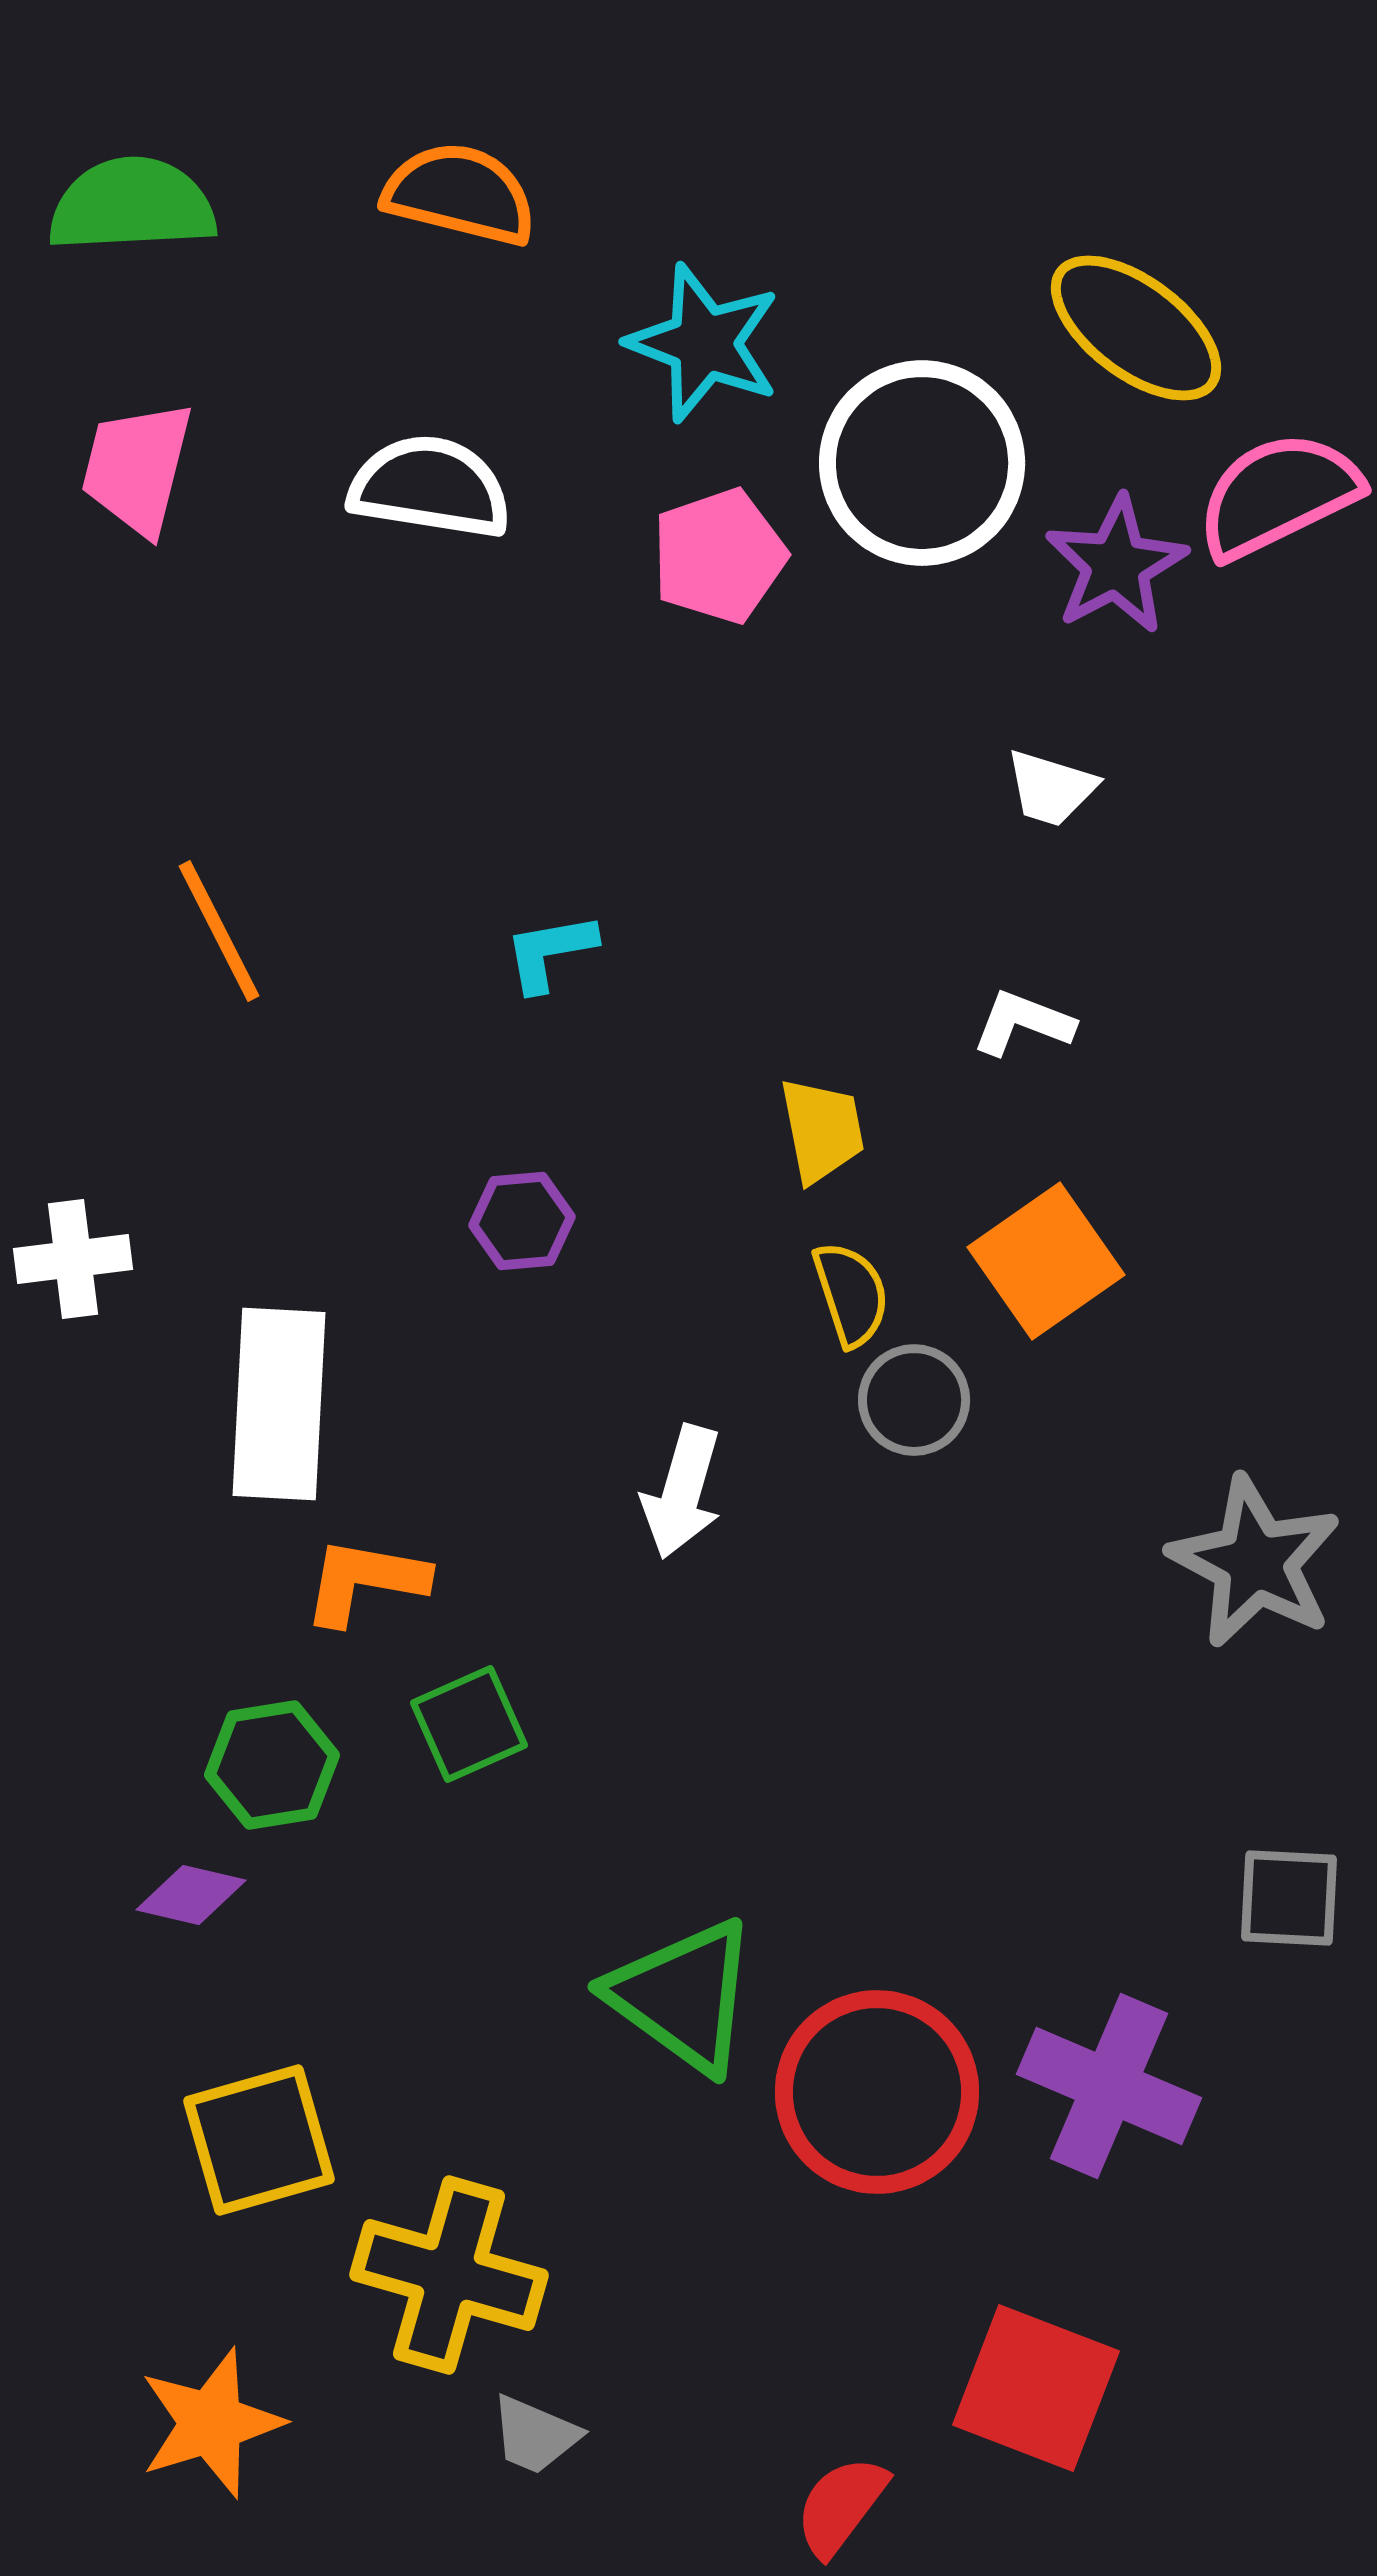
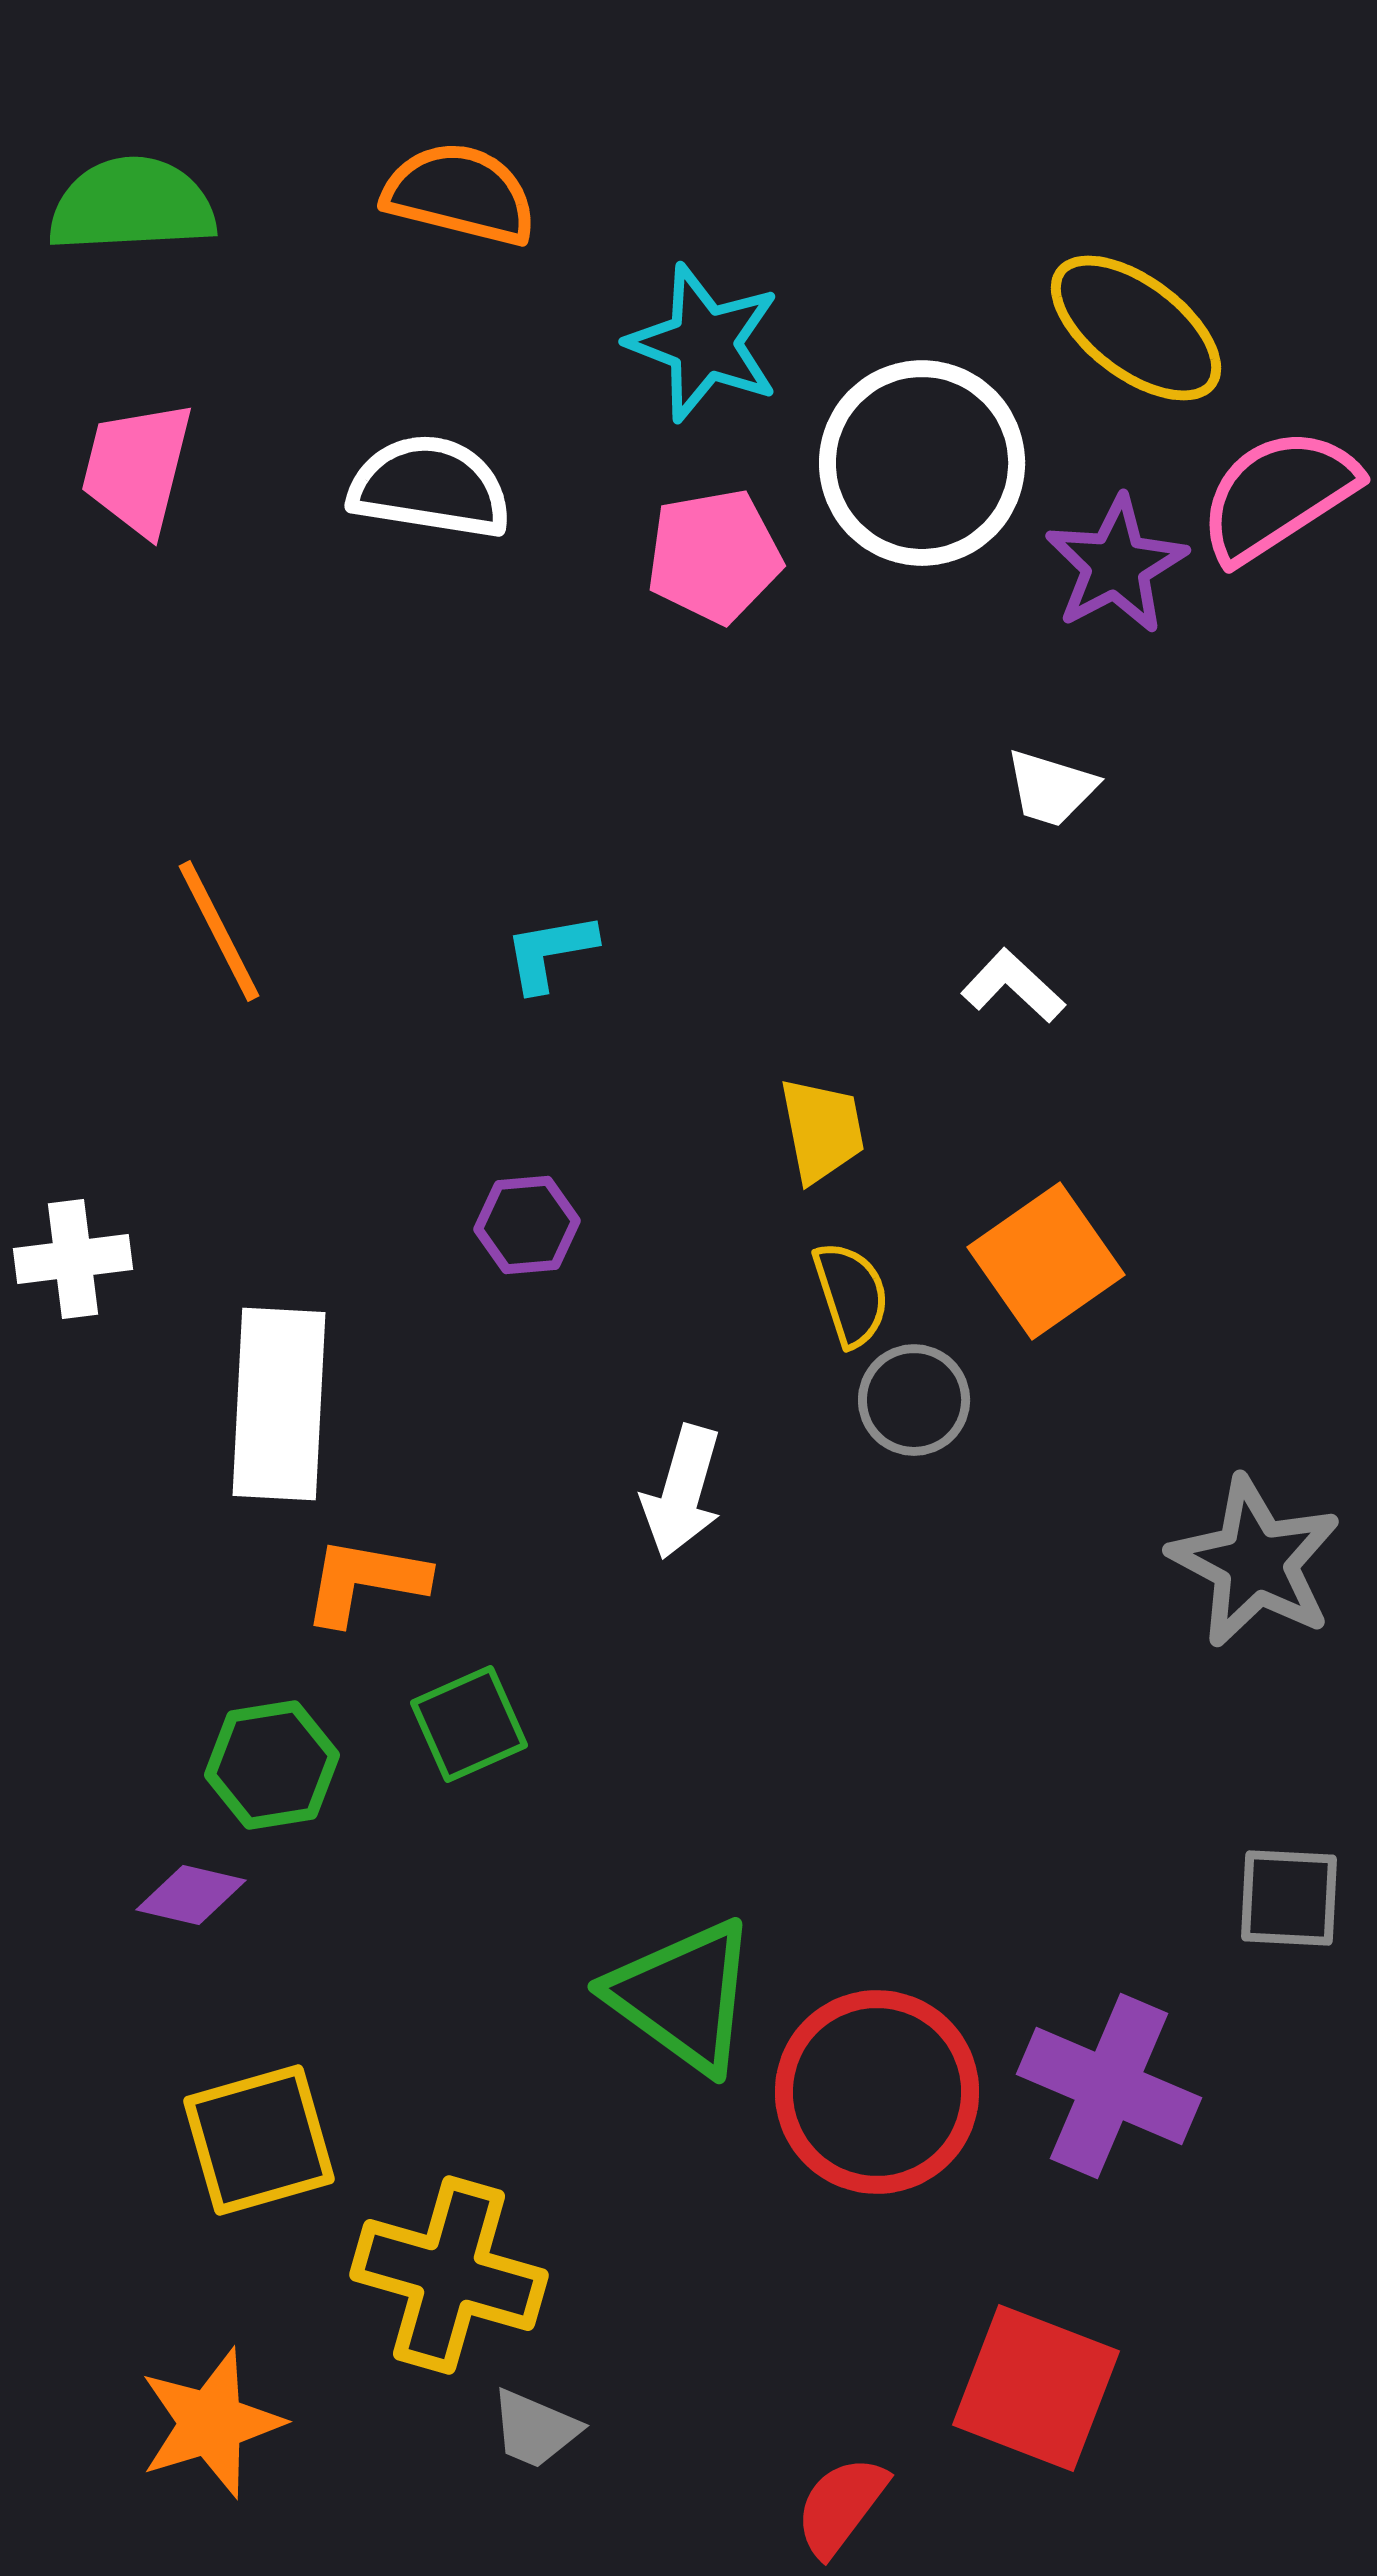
pink semicircle: rotated 7 degrees counterclockwise
pink pentagon: moved 5 px left; rotated 9 degrees clockwise
white L-shape: moved 10 px left, 37 px up; rotated 22 degrees clockwise
purple hexagon: moved 5 px right, 4 px down
gray trapezoid: moved 6 px up
